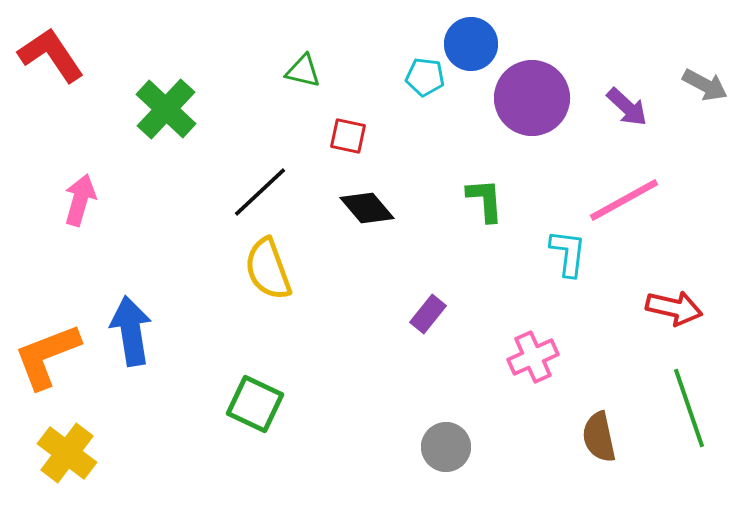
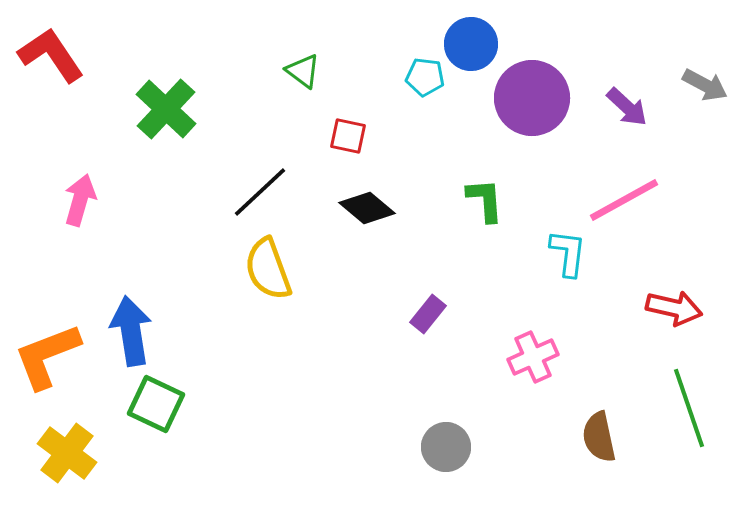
green triangle: rotated 24 degrees clockwise
black diamond: rotated 10 degrees counterclockwise
green square: moved 99 px left
